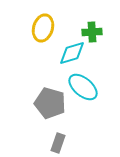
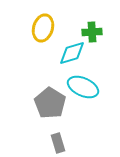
cyan ellipse: rotated 16 degrees counterclockwise
gray pentagon: rotated 16 degrees clockwise
gray rectangle: rotated 36 degrees counterclockwise
